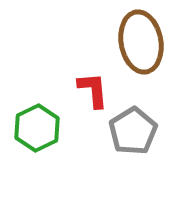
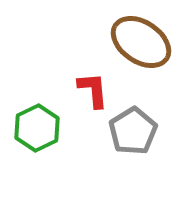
brown ellipse: rotated 46 degrees counterclockwise
